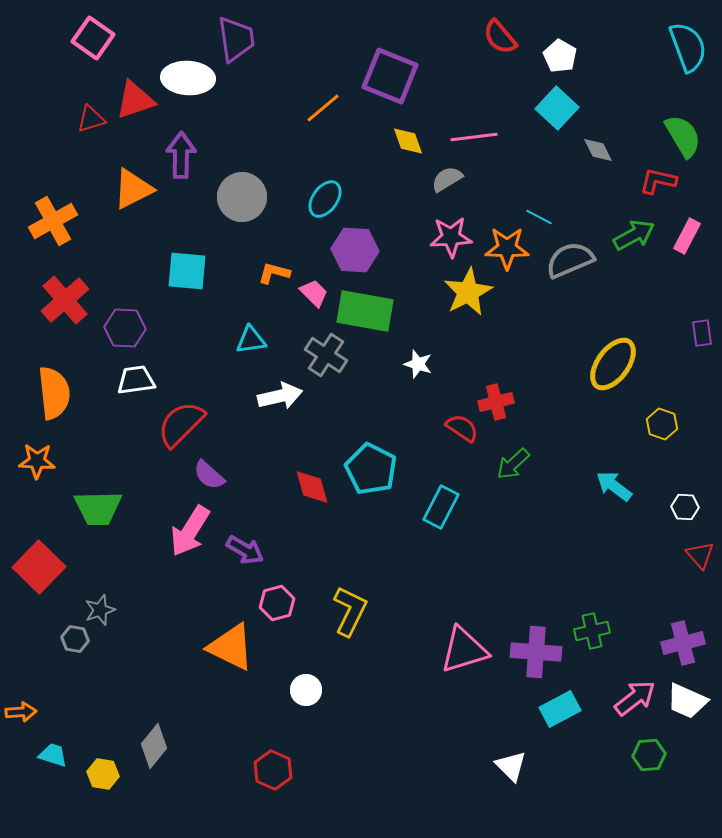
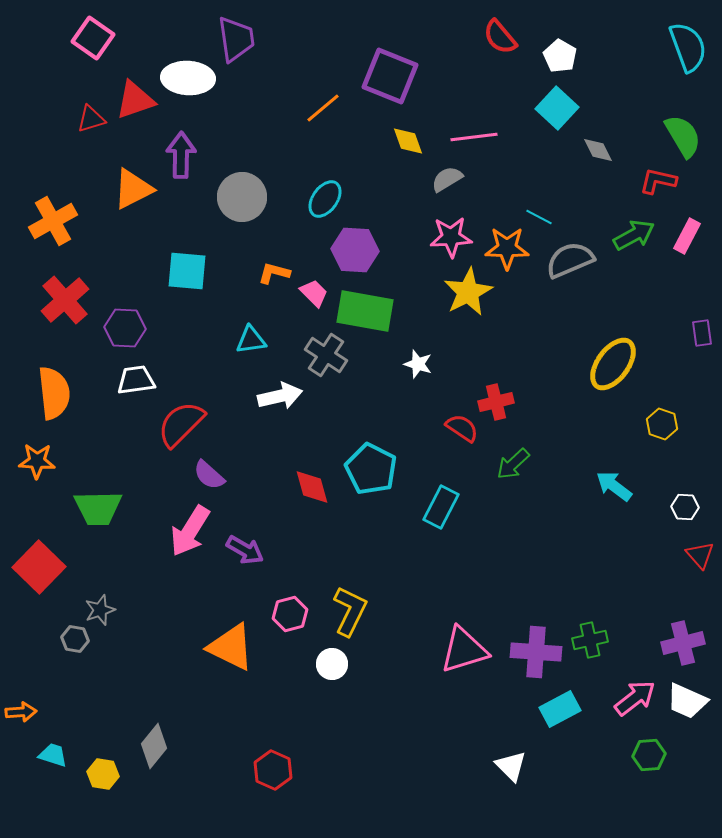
pink hexagon at (277, 603): moved 13 px right, 11 px down
green cross at (592, 631): moved 2 px left, 9 px down
white circle at (306, 690): moved 26 px right, 26 px up
